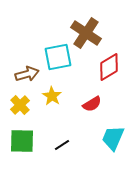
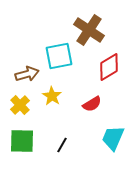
brown cross: moved 3 px right, 3 px up
cyan square: moved 1 px right, 1 px up
black line: rotated 28 degrees counterclockwise
